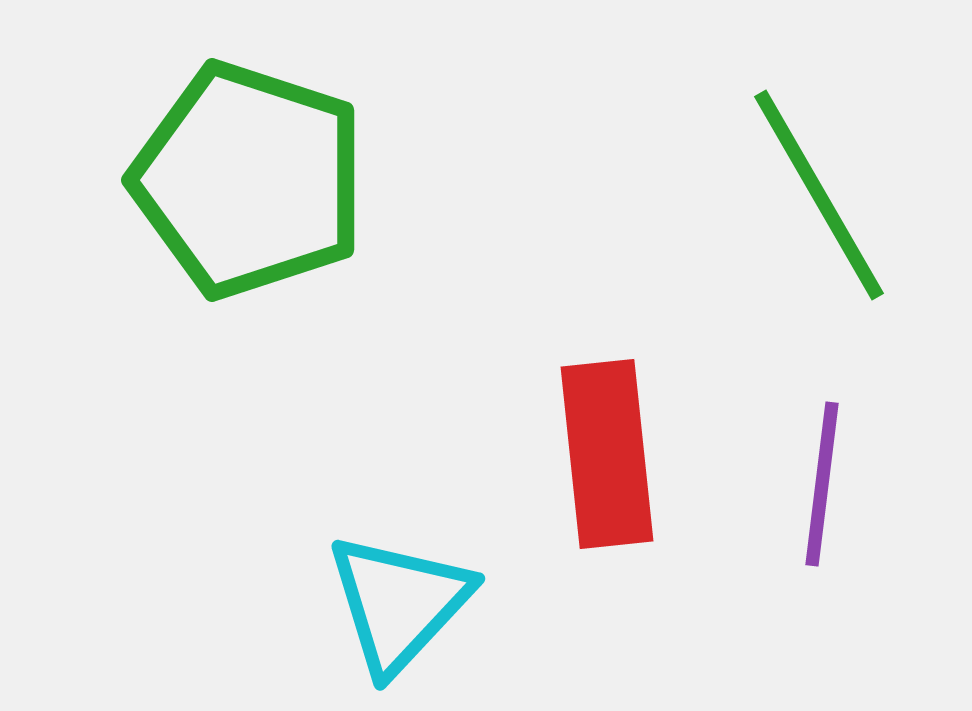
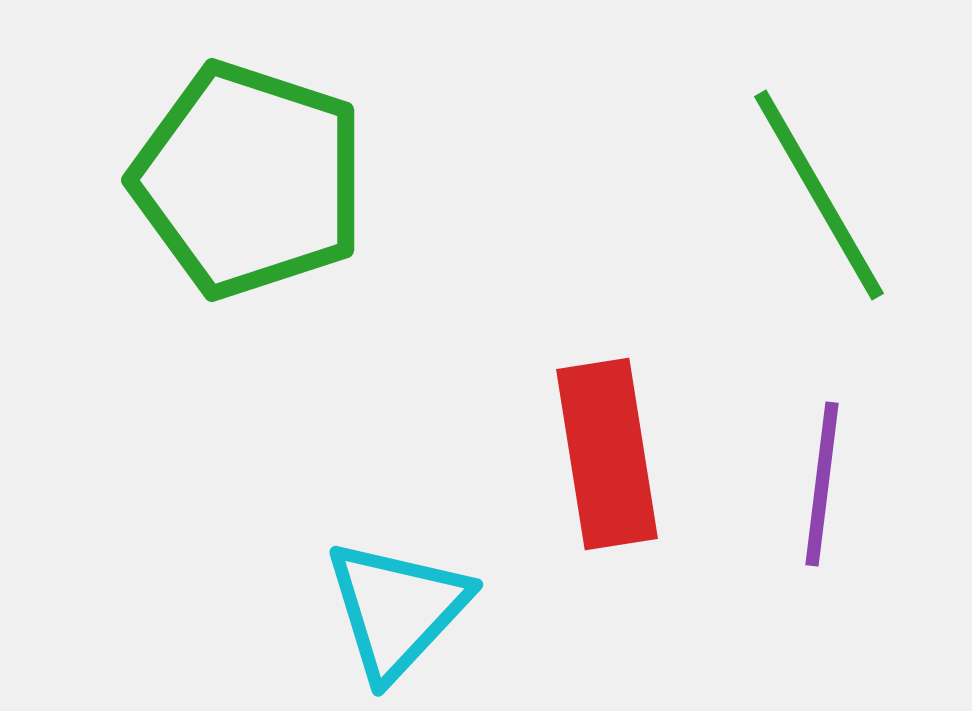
red rectangle: rotated 3 degrees counterclockwise
cyan triangle: moved 2 px left, 6 px down
